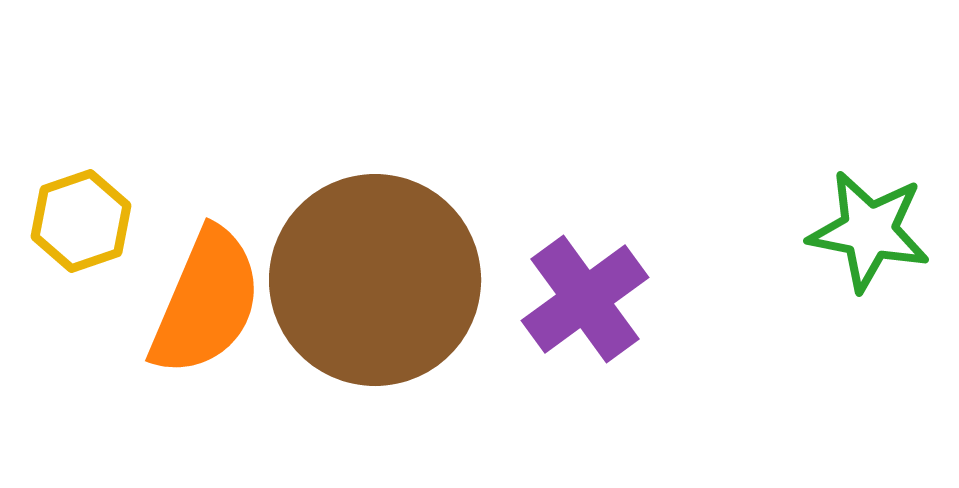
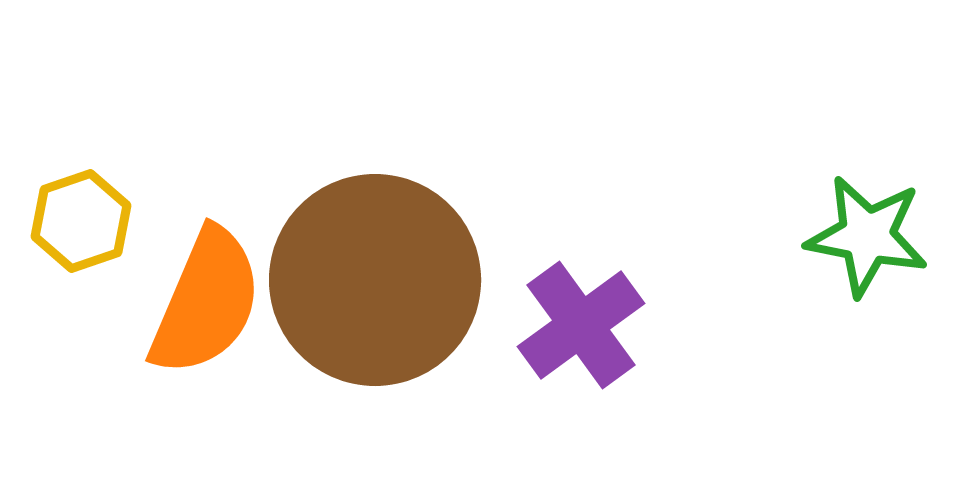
green star: moved 2 px left, 5 px down
purple cross: moved 4 px left, 26 px down
